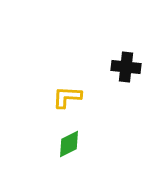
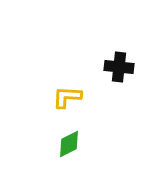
black cross: moved 7 px left
